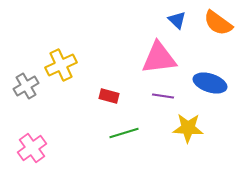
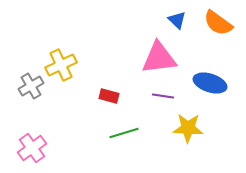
gray cross: moved 5 px right
